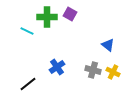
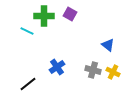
green cross: moved 3 px left, 1 px up
